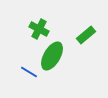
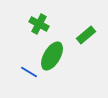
green cross: moved 5 px up
